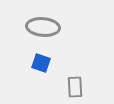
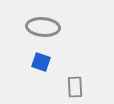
blue square: moved 1 px up
